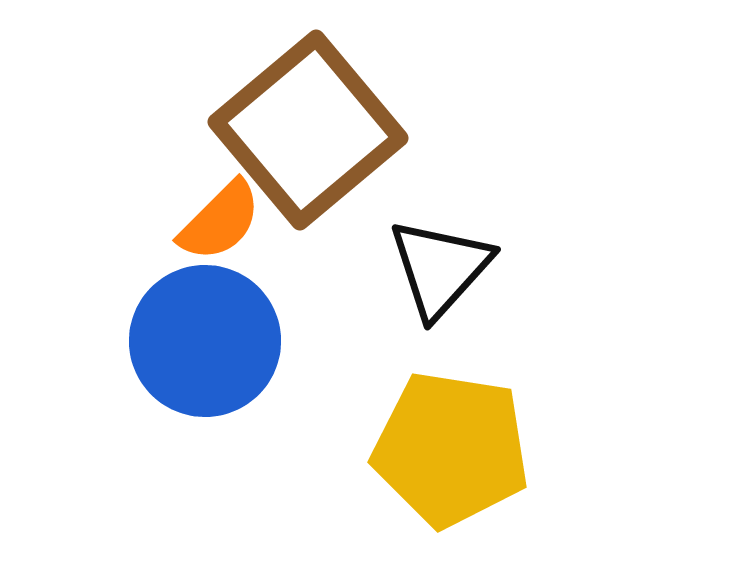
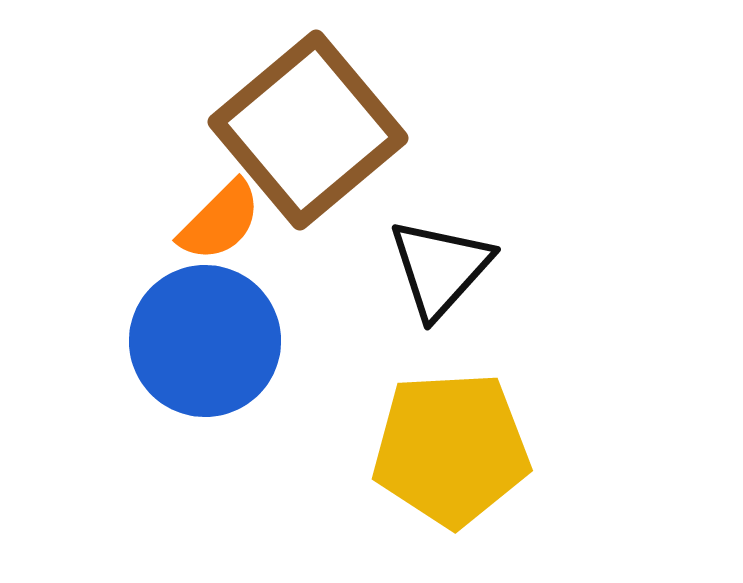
yellow pentagon: rotated 12 degrees counterclockwise
